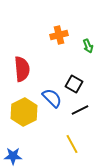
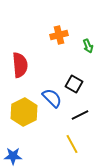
red semicircle: moved 2 px left, 4 px up
black line: moved 5 px down
